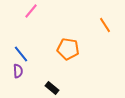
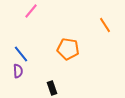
black rectangle: rotated 32 degrees clockwise
